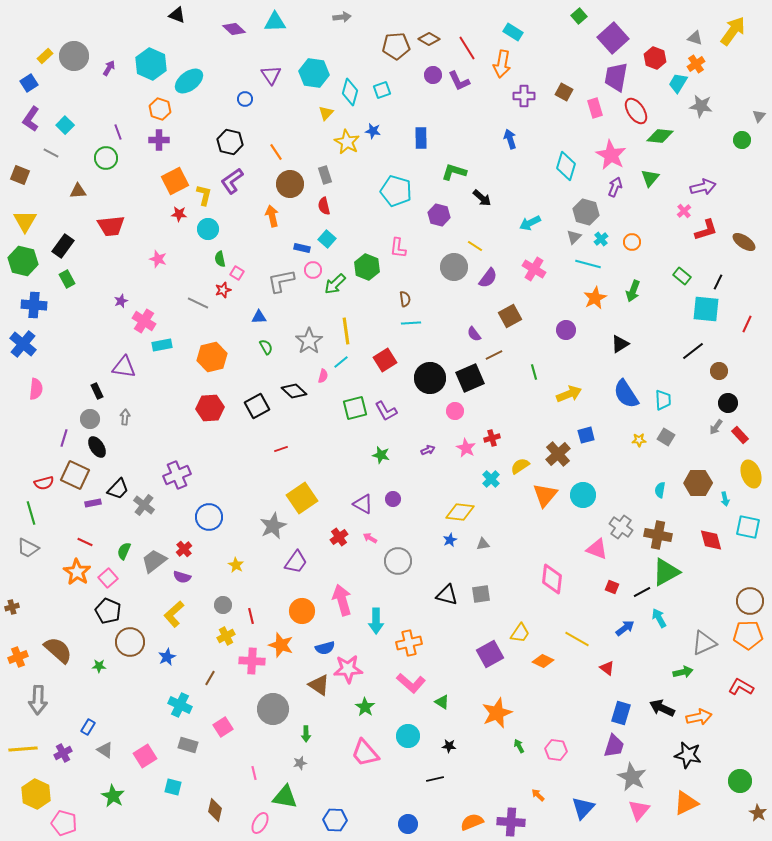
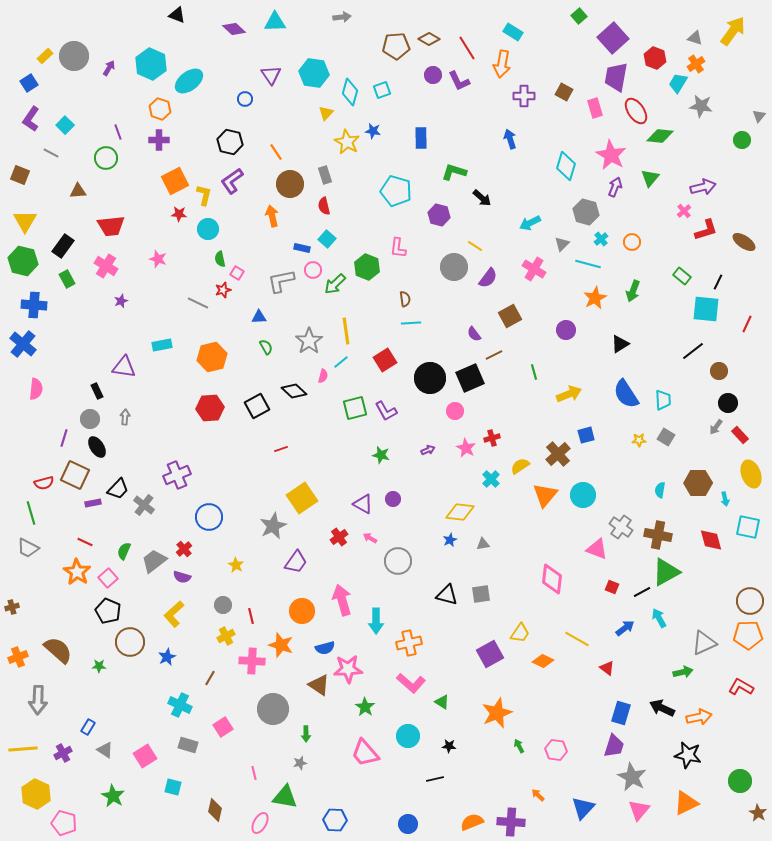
gray triangle at (574, 237): moved 12 px left, 7 px down
pink cross at (144, 321): moved 38 px left, 55 px up
